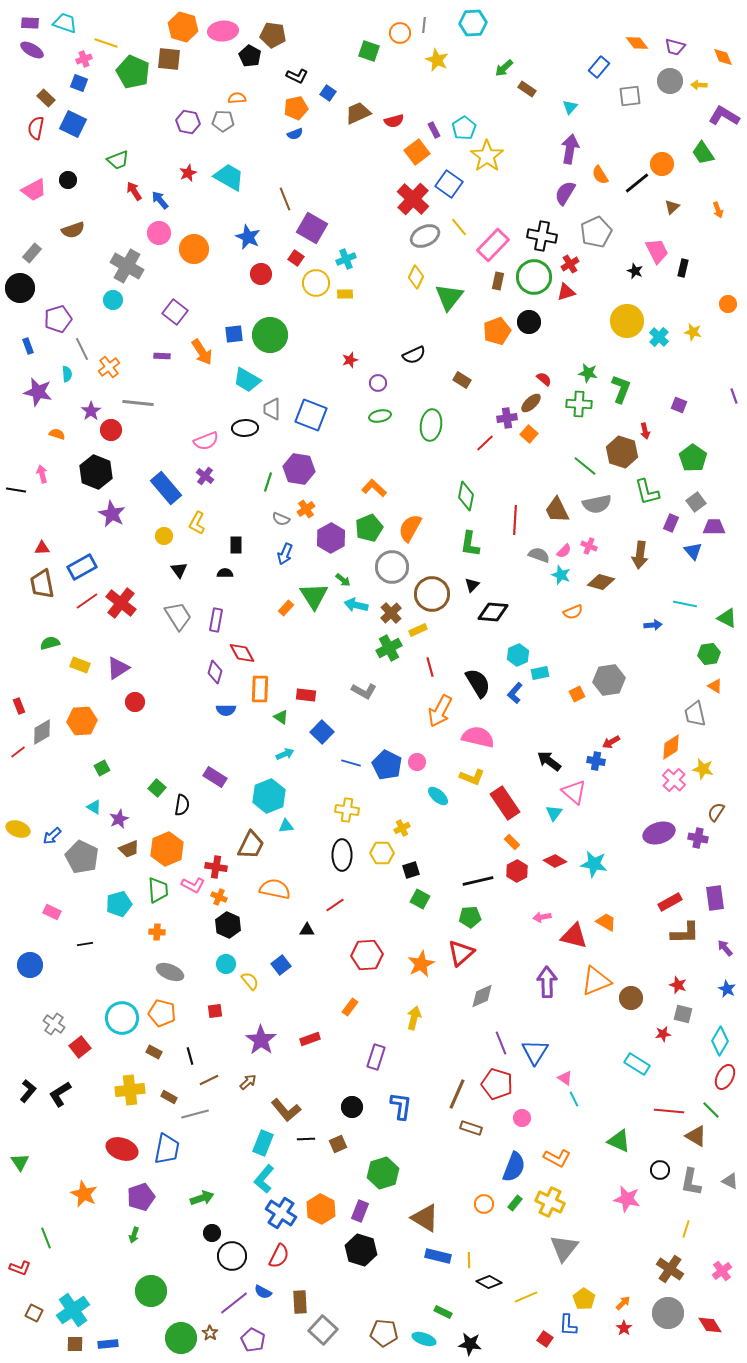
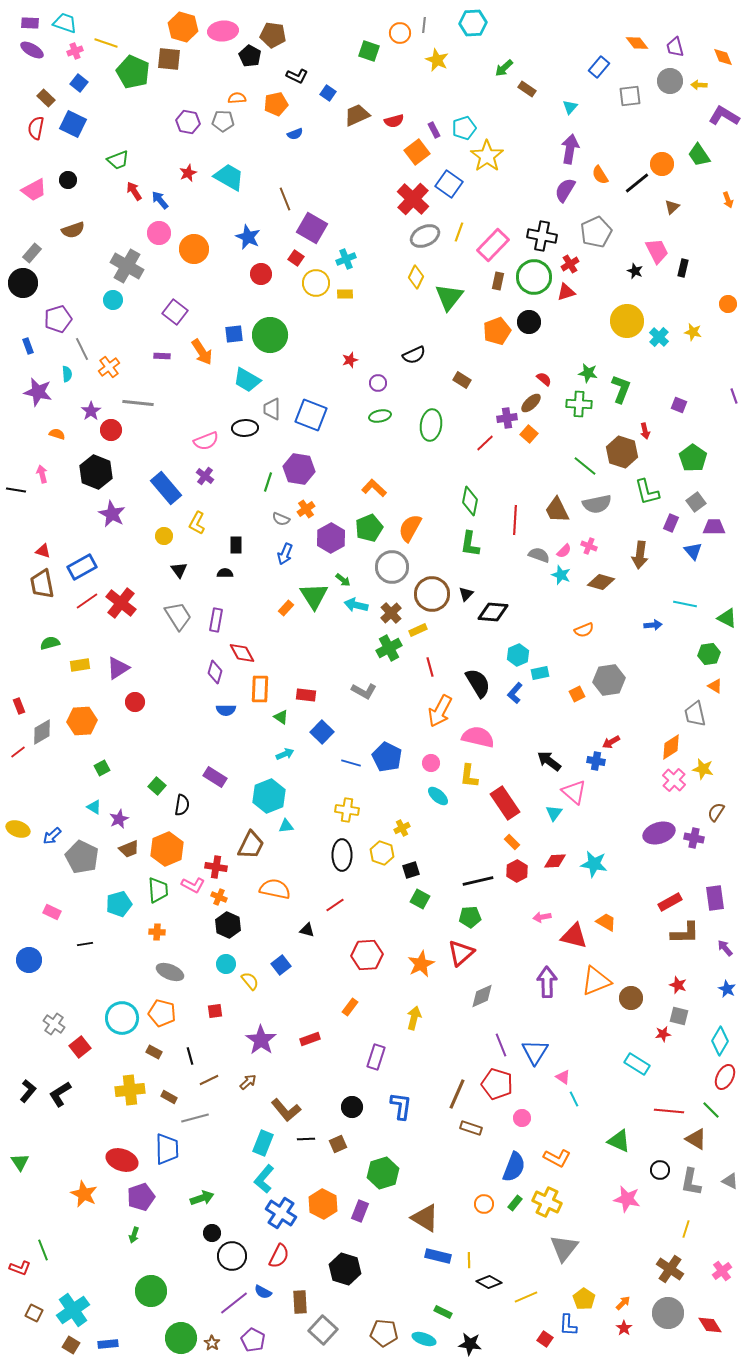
purple trapezoid at (675, 47): rotated 60 degrees clockwise
pink cross at (84, 59): moved 9 px left, 8 px up
blue square at (79, 83): rotated 18 degrees clockwise
orange pentagon at (296, 108): moved 20 px left, 4 px up
brown trapezoid at (358, 113): moved 1 px left, 2 px down
cyan pentagon at (464, 128): rotated 15 degrees clockwise
green trapezoid at (703, 153): moved 4 px left, 2 px down
purple semicircle at (565, 193): moved 3 px up
orange arrow at (718, 210): moved 10 px right, 10 px up
yellow line at (459, 227): moved 5 px down; rotated 60 degrees clockwise
black circle at (20, 288): moved 3 px right, 5 px up
green diamond at (466, 496): moved 4 px right, 5 px down
red triangle at (42, 548): moved 1 px right, 3 px down; rotated 21 degrees clockwise
black triangle at (472, 585): moved 6 px left, 9 px down
orange semicircle at (573, 612): moved 11 px right, 18 px down
yellow rectangle at (80, 665): rotated 30 degrees counterclockwise
pink circle at (417, 762): moved 14 px right, 1 px down
blue pentagon at (387, 765): moved 8 px up
yellow L-shape at (472, 777): moved 3 px left, 1 px up; rotated 75 degrees clockwise
green square at (157, 788): moved 2 px up
purple cross at (698, 838): moved 4 px left
yellow hexagon at (382, 853): rotated 20 degrees clockwise
red diamond at (555, 861): rotated 35 degrees counterclockwise
black triangle at (307, 930): rotated 14 degrees clockwise
blue circle at (30, 965): moved 1 px left, 5 px up
gray square at (683, 1014): moved 4 px left, 2 px down
purple line at (501, 1043): moved 2 px down
pink triangle at (565, 1078): moved 2 px left, 1 px up
gray line at (195, 1114): moved 4 px down
brown triangle at (696, 1136): moved 3 px down
red ellipse at (122, 1149): moved 11 px down
blue trapezoid at (167, 1149): rotated 12 degrees counterclockwise
yellow cross at (550, 1202): moved 3 px left
orange hexagon at (321, 1209): moved 2 px right, 5 px up
green line at (46, 1238): moved 3 px left, 12 px down
black hexagon at (361, 1250): moved 16 px left, 19 px down
brown star at (210, 1333): moved 2 px right, 10 px down
brown square at (75, 1344): moved 4 px left, 1 px down; rotated 30 degrees clockwise
